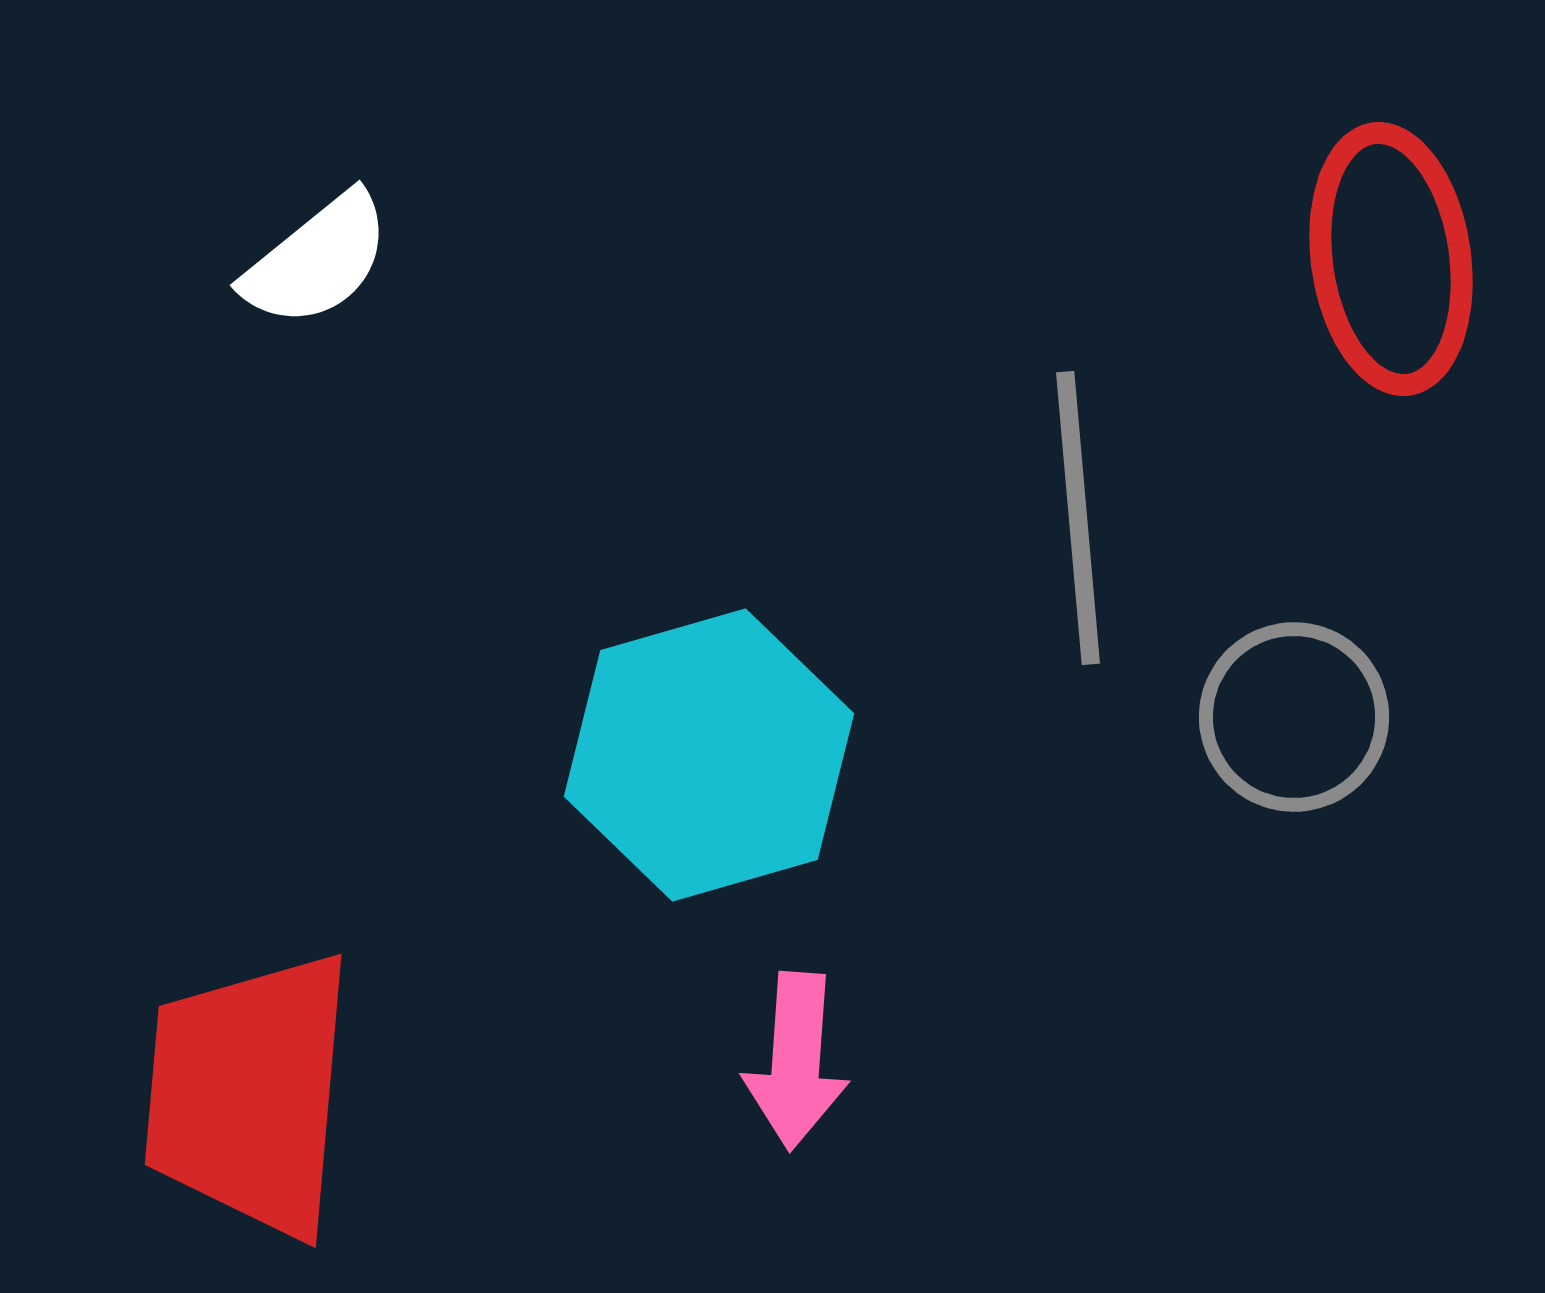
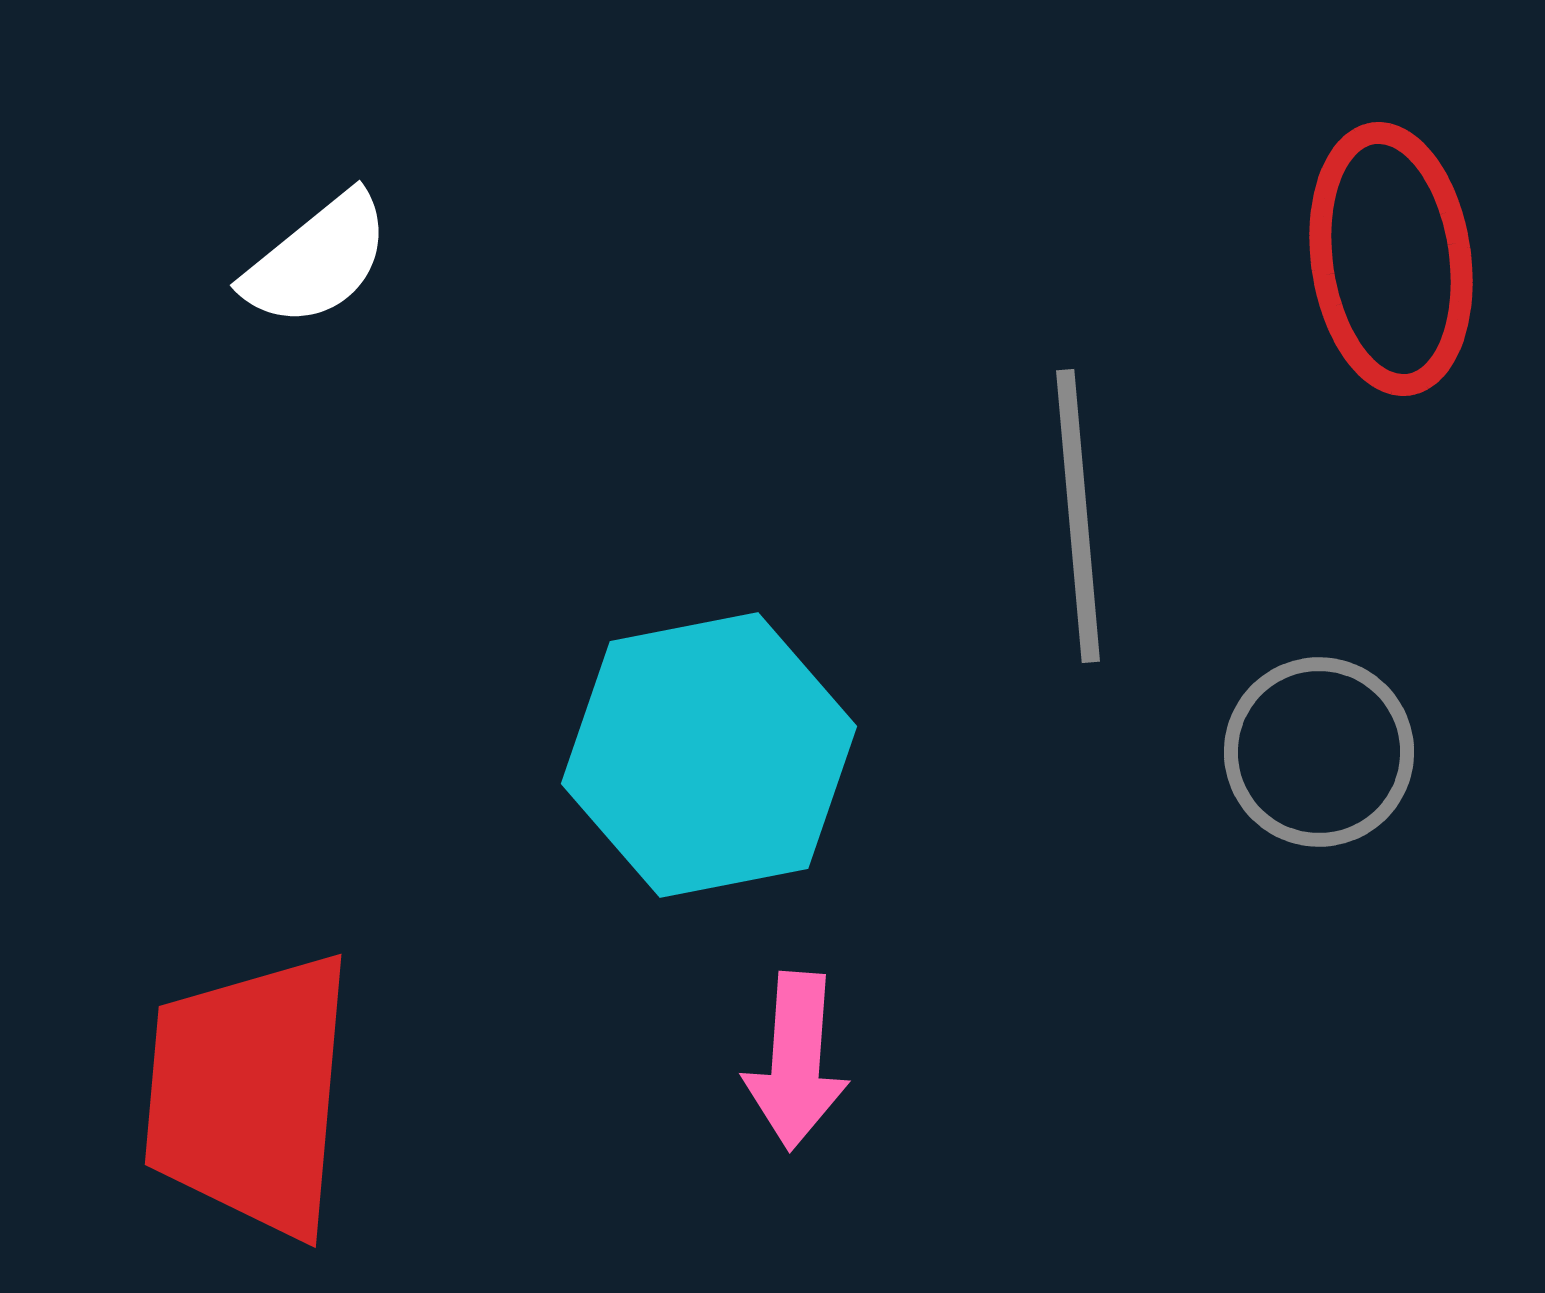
gray line: moved 2 px up
gray circle: moved 25 px right, 35 px down
cyan hexagon: rotated 5 degrees clockwise
